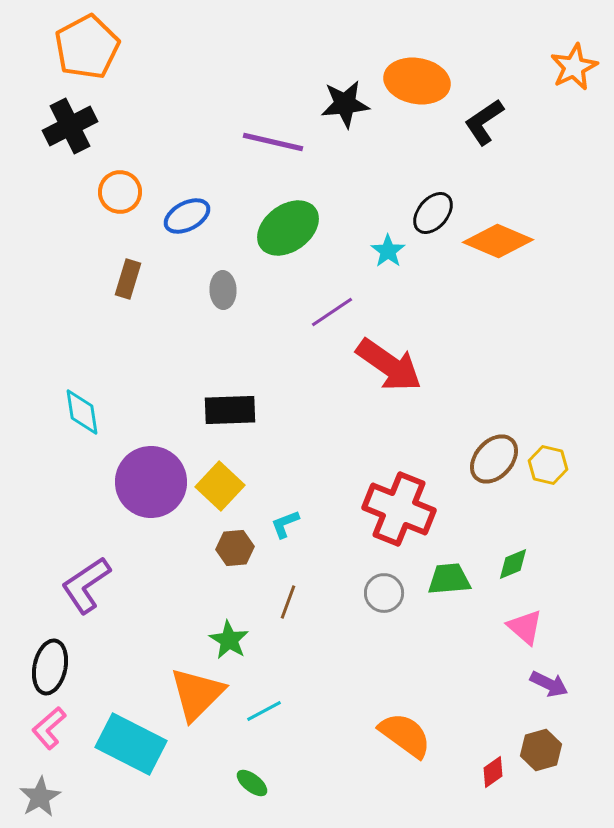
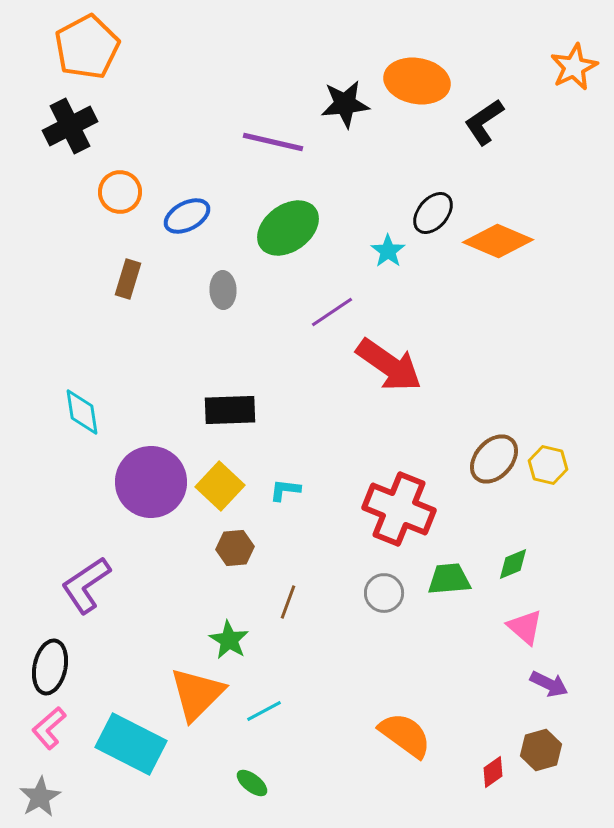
cyan L-shape at (285, 524): moved 34 px up; rotated 28 degrees clockwise
